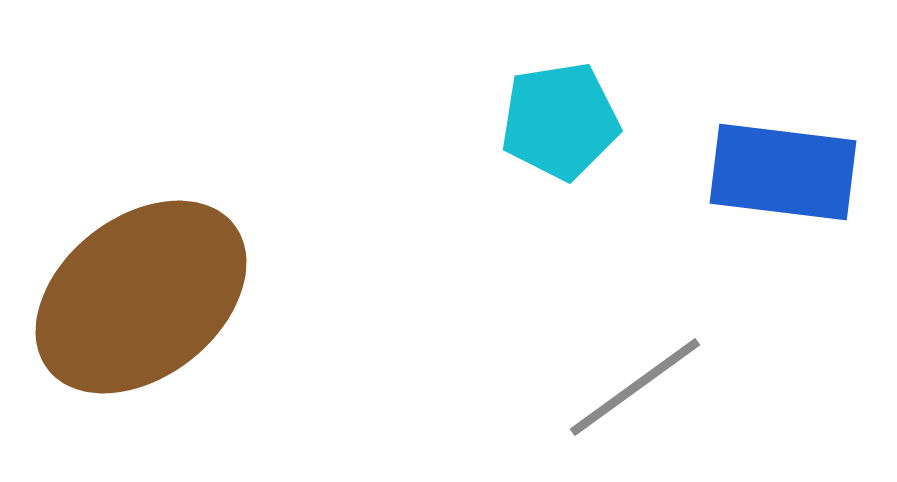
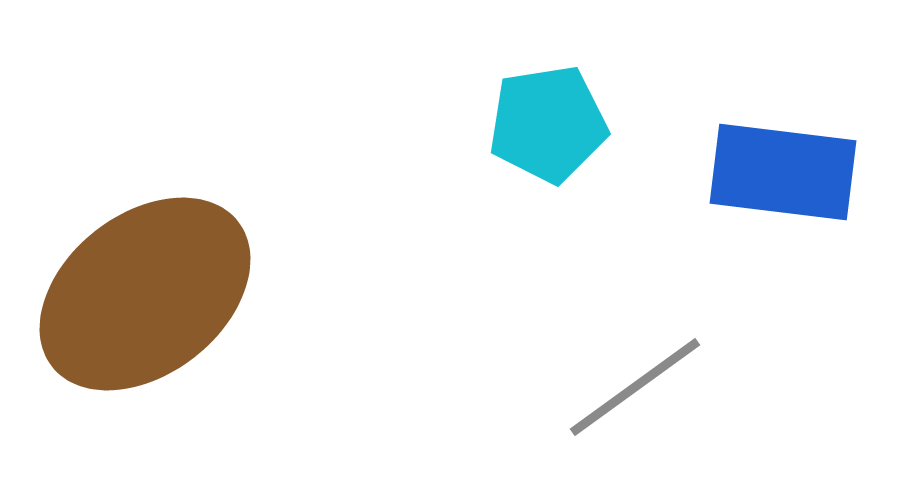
cyan pentagon: moved 12 px left, 3 px down
brown ellipse: moved 4 px right, 3 px up
